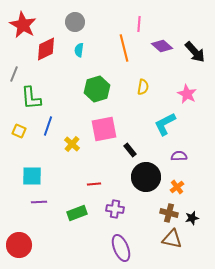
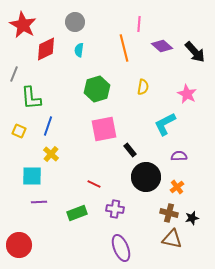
yellow cross: moved 21 px left, 10 px down
red line: rotated 32 degrees clockwise
